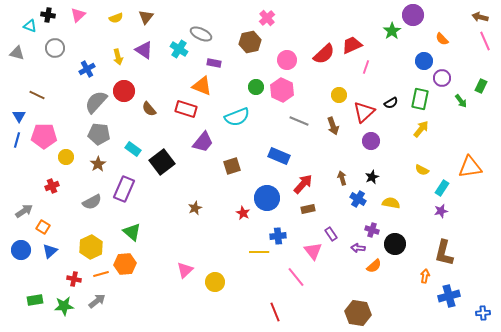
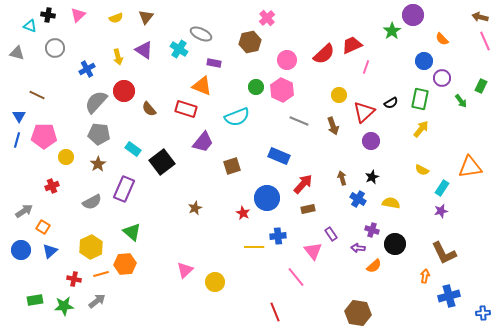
yellow line at (259, 252): moved 5 px left, 5 px up
brown L-shape at (444, 253): rotated 40 degrees counterclockwise
